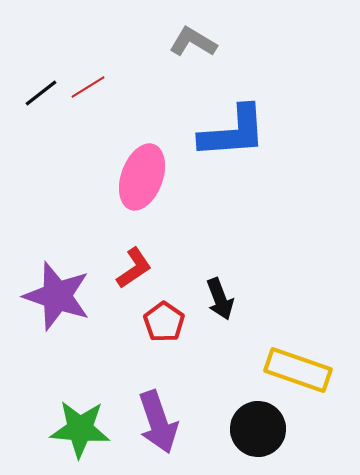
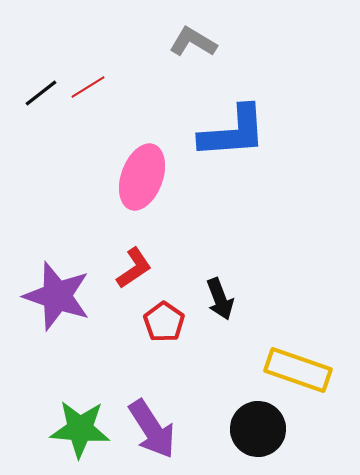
purple arrow: moved 6 px left, 7 px down; rotated 14 degrees counterclockwise
